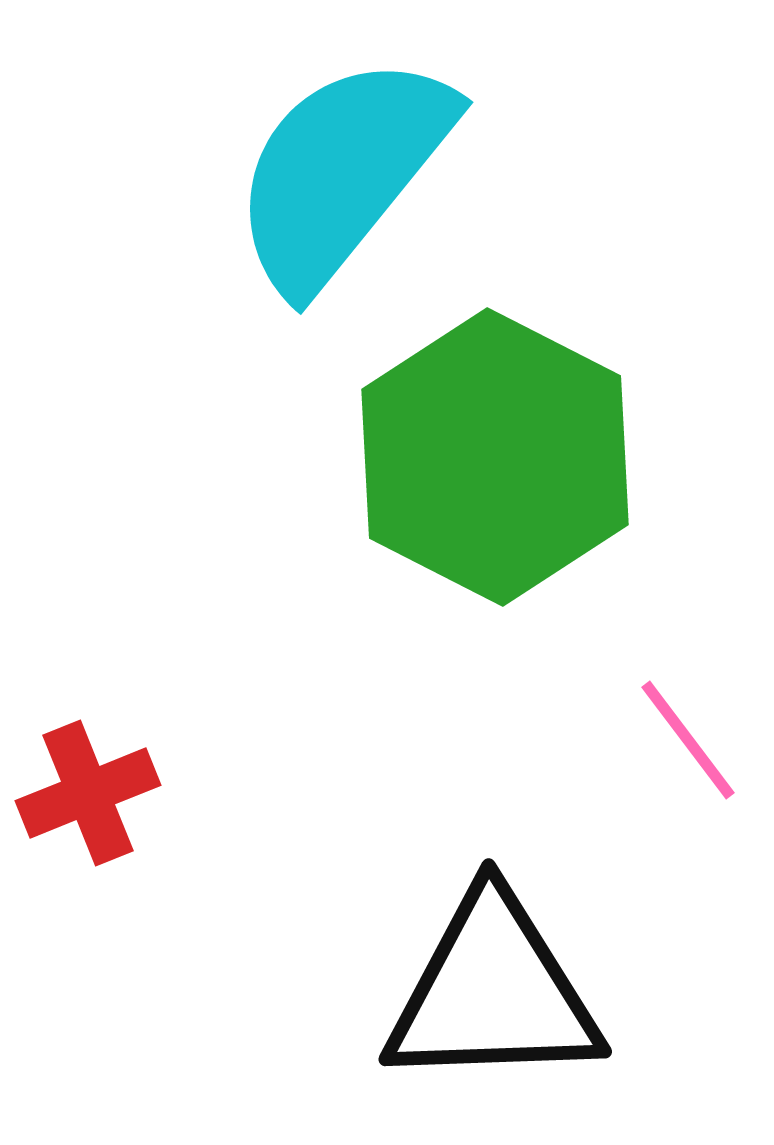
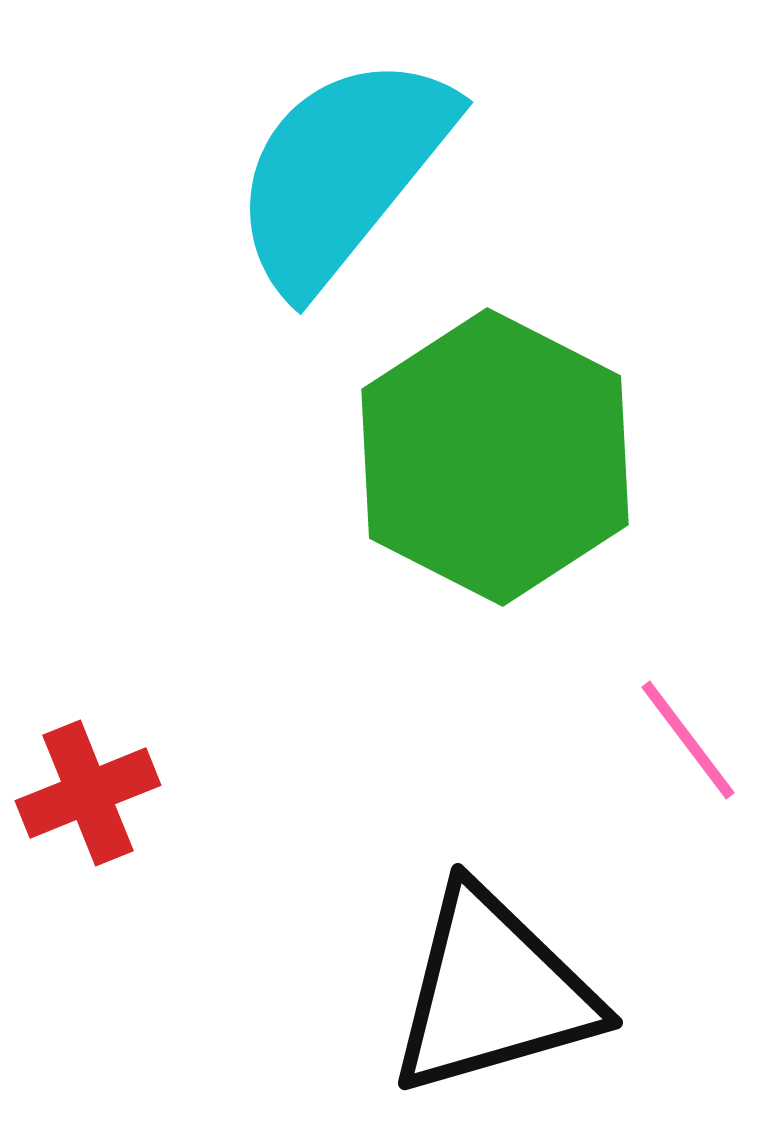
black triangle: rotated 14 degrees counterclockwise
